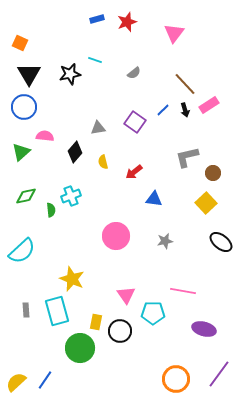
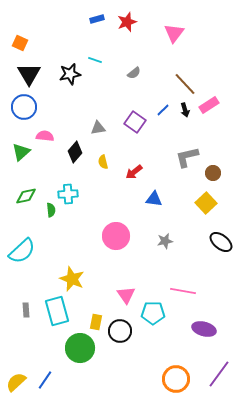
cyan cross at (71, 196): moved 3 px left, 2 px up; rotated 18 degrees clockwise
